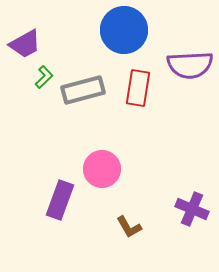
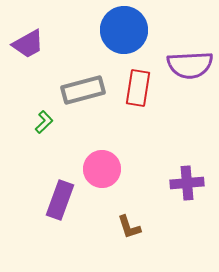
purple trapezoid: moved 3 px right
green L-shape: moved 45 px down
purple cross: moved 5 px left, 26 px up; rotated 28 degrees counterclockwise
brown L-shape: rotated 12 degrees clockwise
